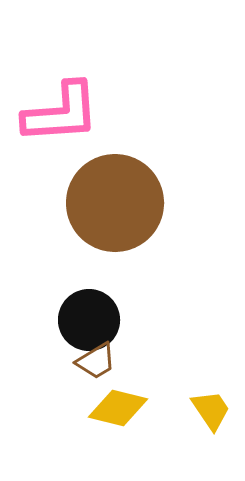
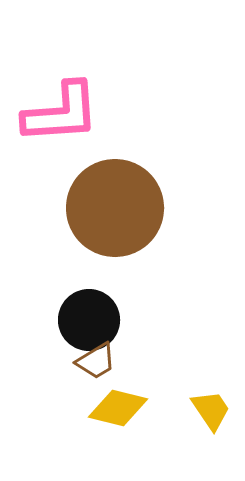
brown circle: moved 5 px down
